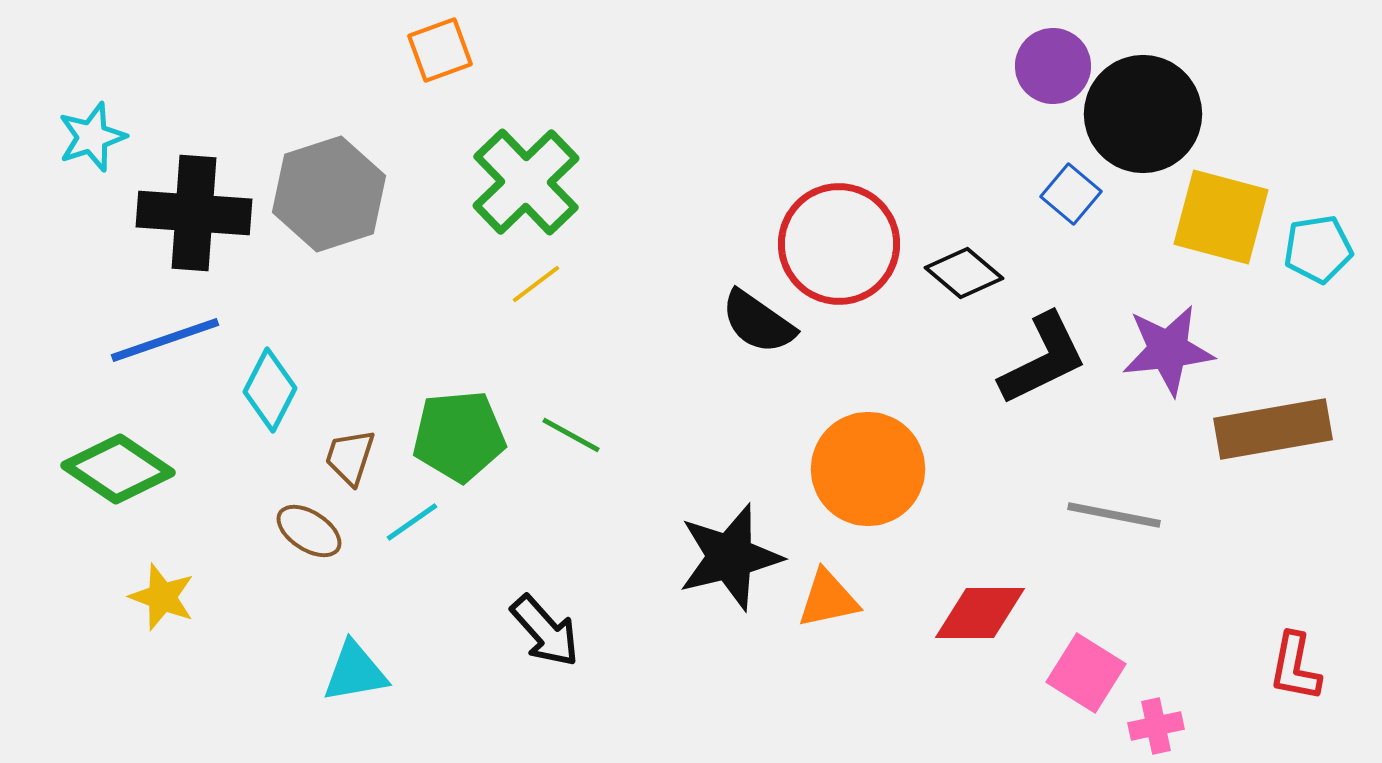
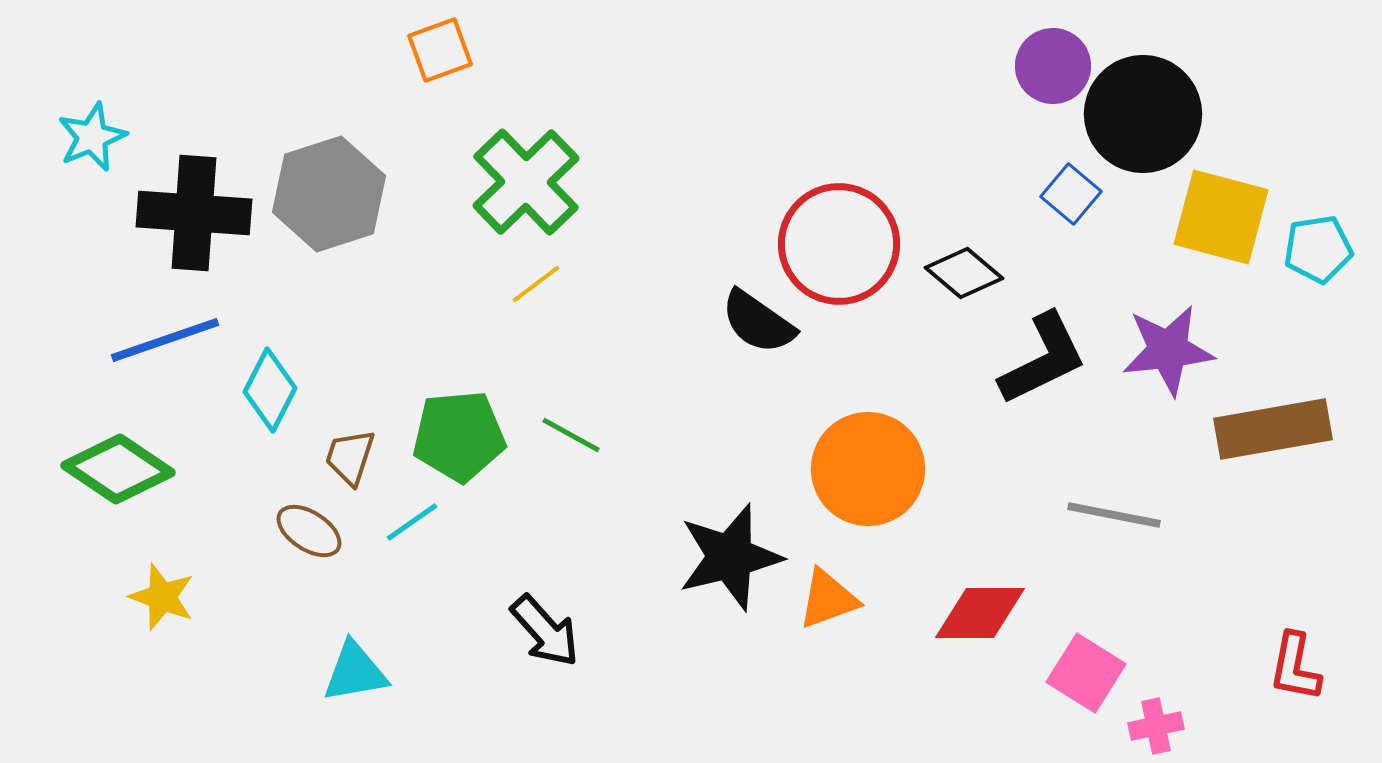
cyan star: rotated 4 degrees counterclockwise
orange triangle: rotated 8 degrees counterclockwise
